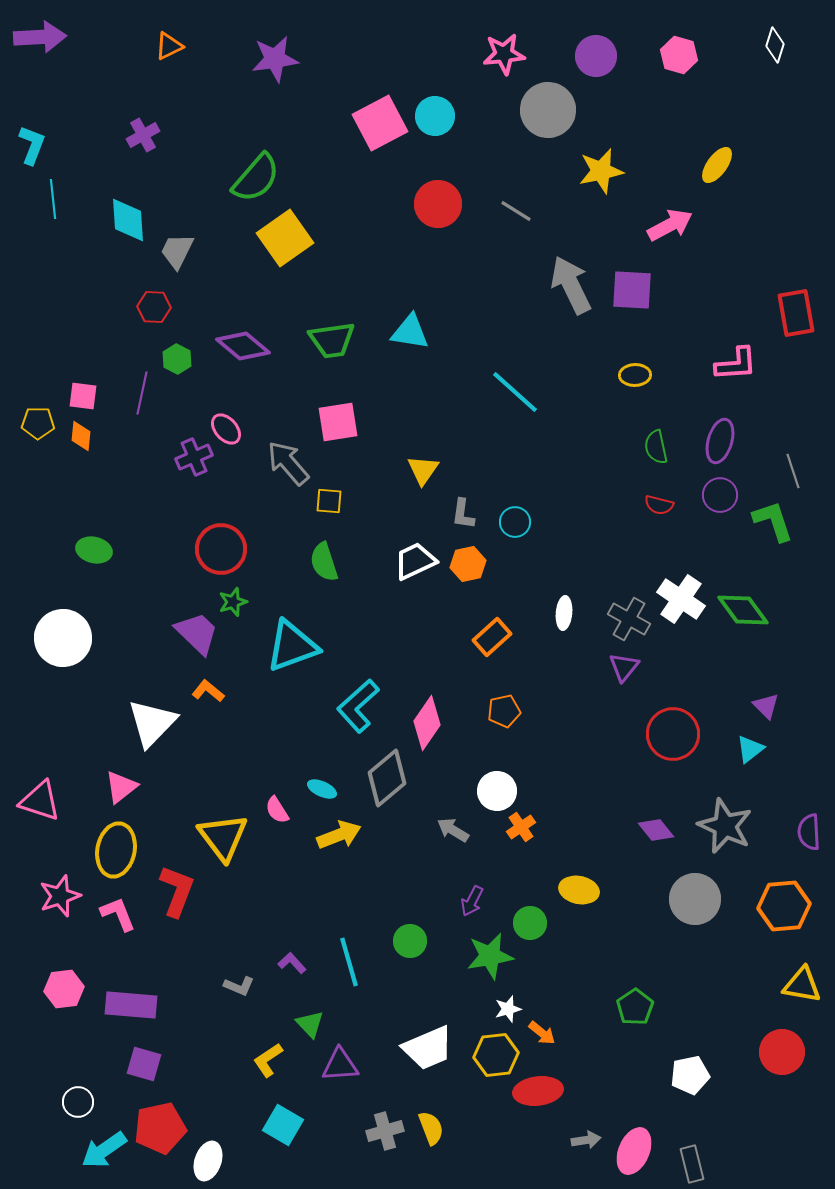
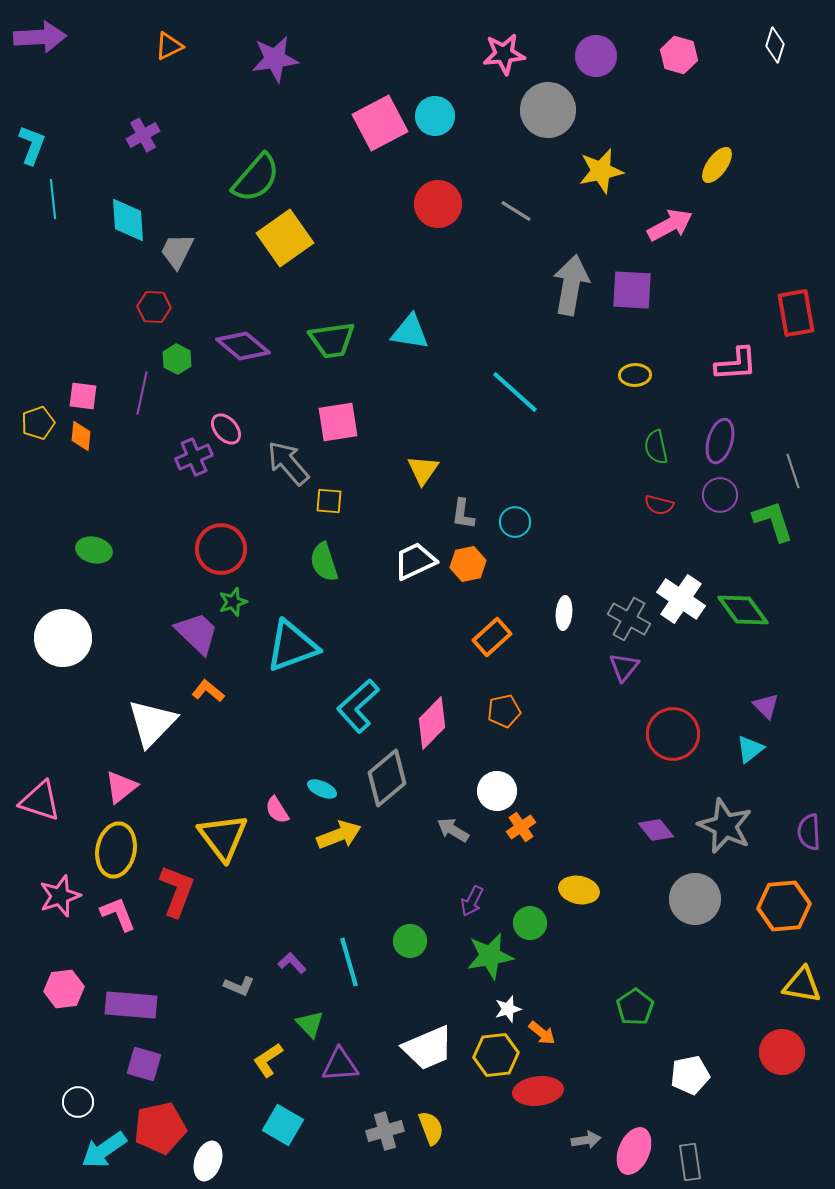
gray arrow at (571, 285): rotated 36 degrees clockwise
yellow pentagon at (38, 423): rotated 20 degrees counterclockwise
pink diamond at (427, 723): moved 5 px right; rotated 10 degrees clockwise
gray rectangle at (692, 1164): moved 2 px left, 2 px up; rotated 6 degrees clockwise
